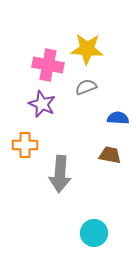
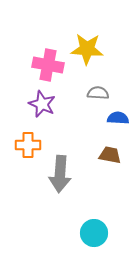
gray semicircle: moved 12 px right, 6 px down; rotated 25 degrees clockwise
orange cross: moved 3 px right
